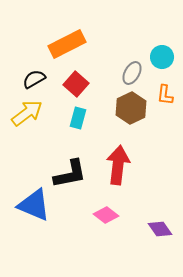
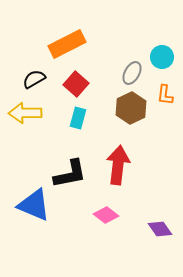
yellow arrow: moved 2 px left; rotated 144 degrees counterclockwise
